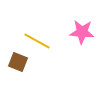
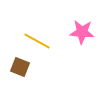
brown square: moved 2 px right, 5 px down
